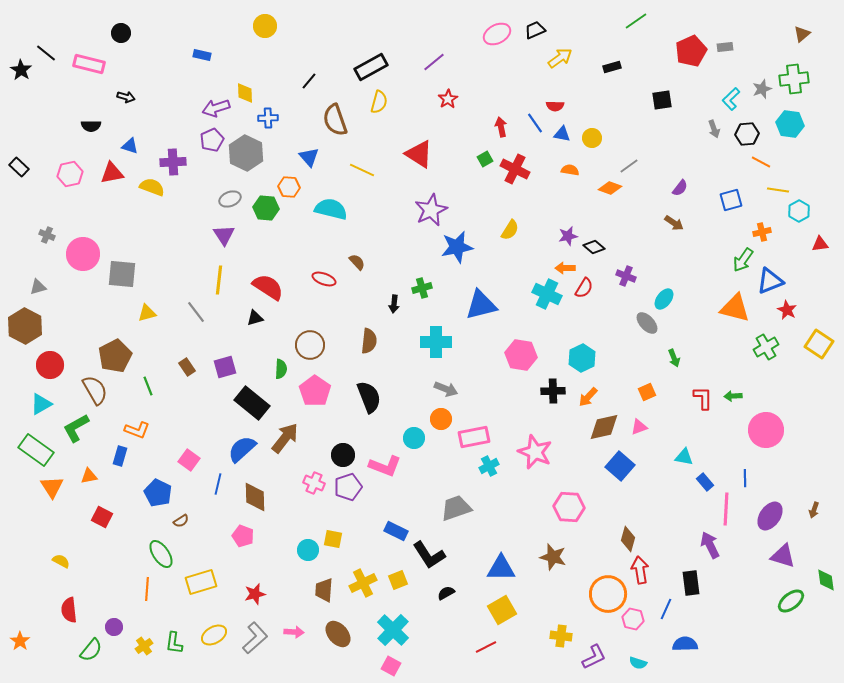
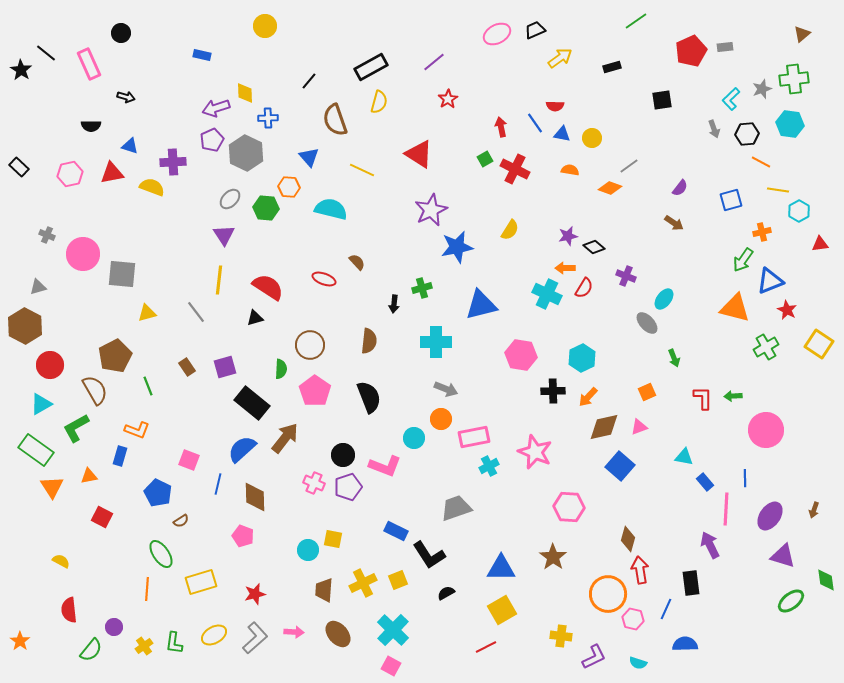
pink rectangle at (89, 64): rotated 52 degrees clockwise
gray ellipse at (230, 199): rotated 25 degrees counterclockwise
pink square at (189, 460): rotated 15 degrees counterclockwise
brown star at (553, 557): rotated 20 degrees clockwise
